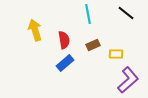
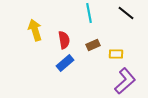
cyan line: moved 1 px right, 1 px up
purple L-shape: moved 3 px left, 1 px down
